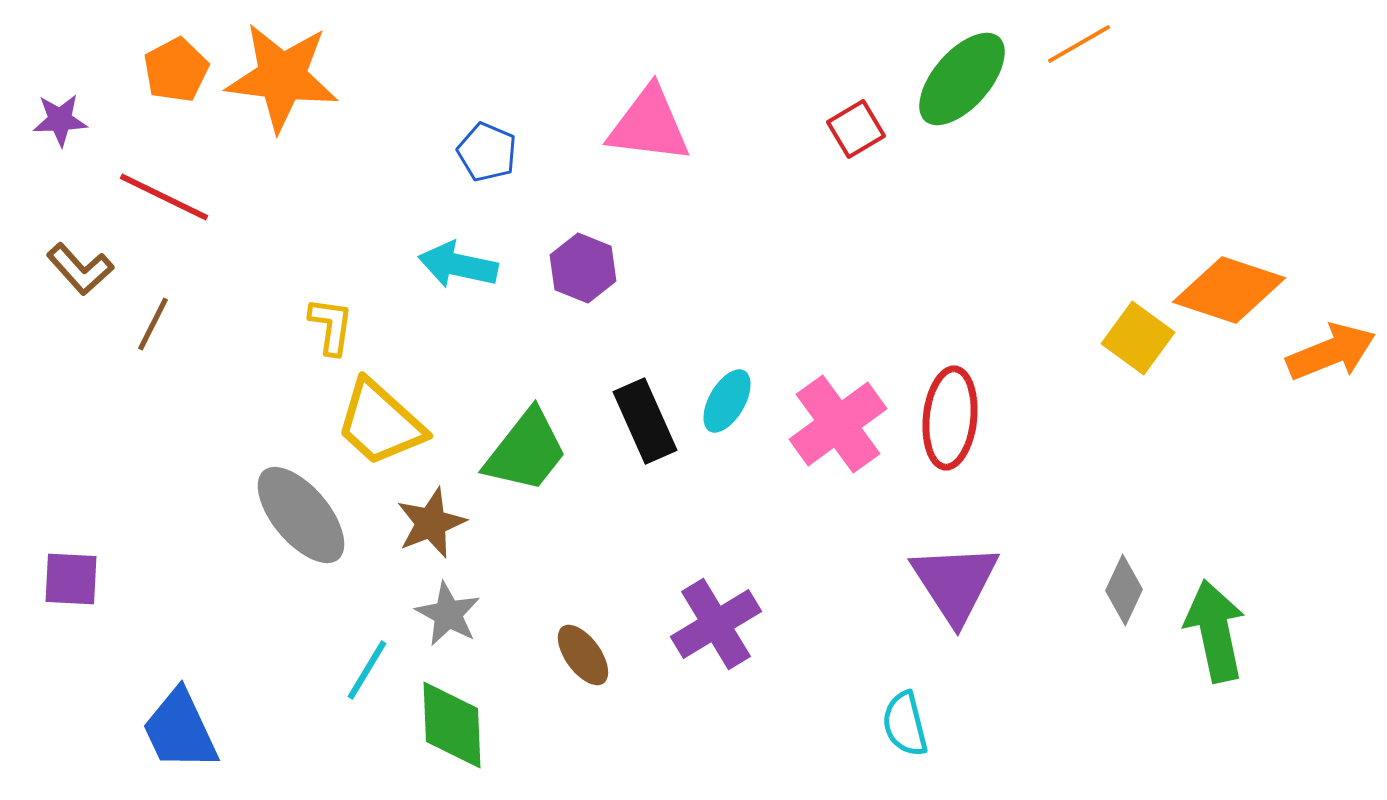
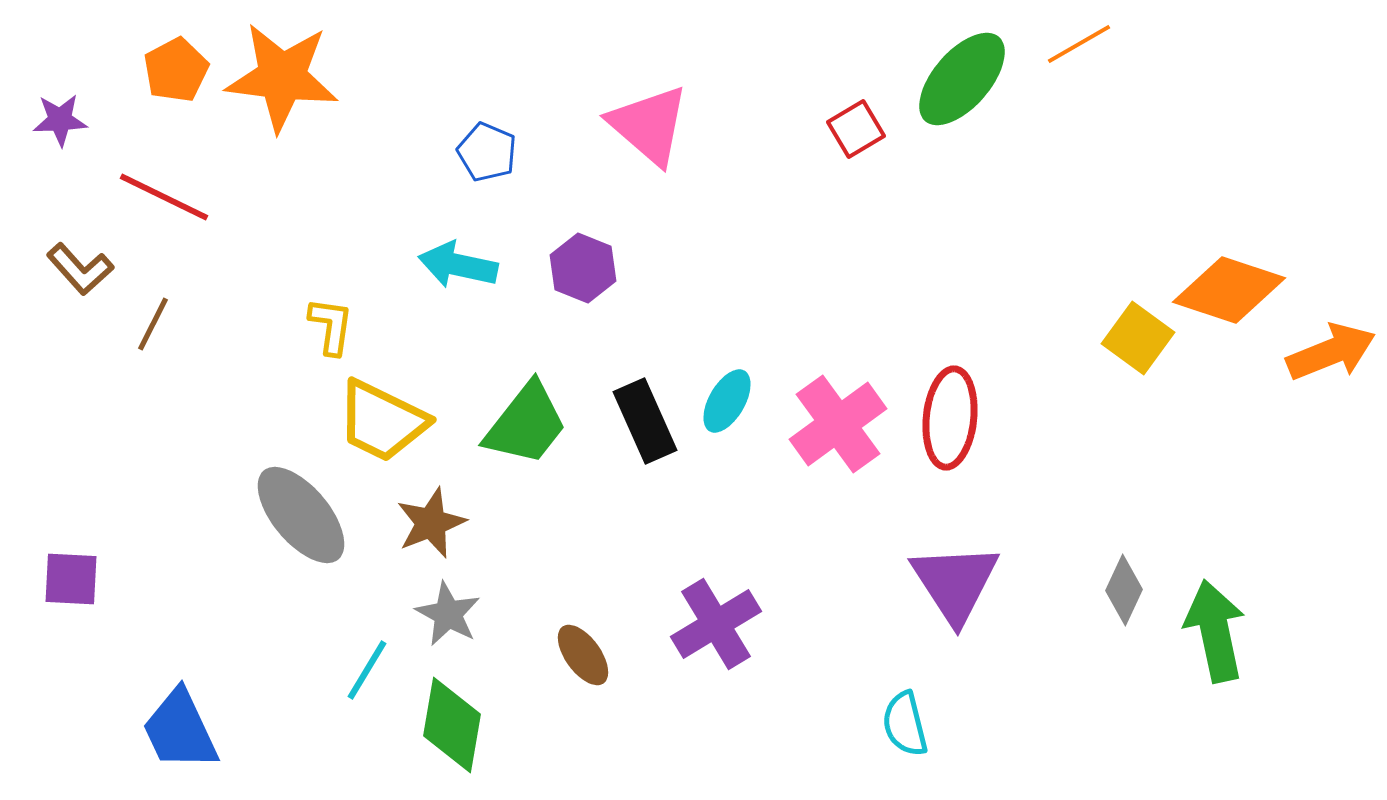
pink triangle: rotated 34 degrees clockwise
yellow trapezoid: moved 2 px right, 2 px up; rotated 16 degrees counterclockwise
green trapezoid: moved 27 px up
green diamond: rotated 12 degrees clockwise
